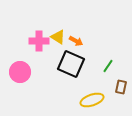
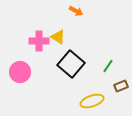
orange arrow: moved 30 px up
black square: rotated 16 degrees clockwise
brown rectangle: moved 1 px up; rotated 56 degrees clockwise
yellow ellipse: moved 1 px down
